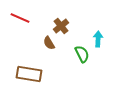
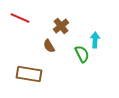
cyan arrow: moved 3 px left, 1 px down
brown semicircle: moved 3 px down
